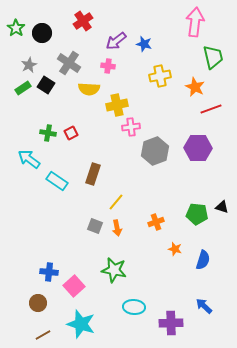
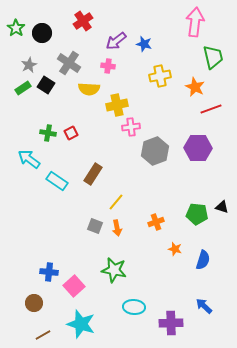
brown rectangle at (93, 174): rotated 15 degrees clockwise
brown circle at (38, 303): moved 4 px left
